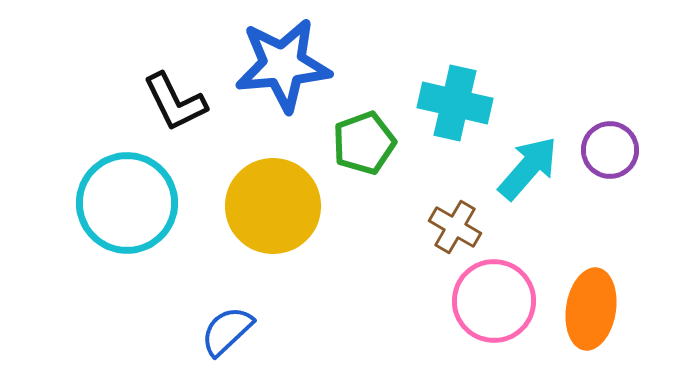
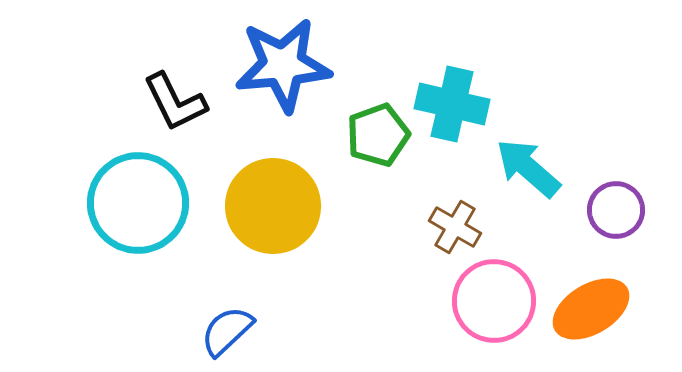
cyan cross: moved 3 px left, 1 px down
green pentagon: moved 14 px right, 8 px up
purple circle: moved 6 px right, 60 px down
cyan arrow: rotated 90 degrees counterclockwise
cyan circle: moved 11 px right
orange ellipse: rotated 50 degrees clockwise
